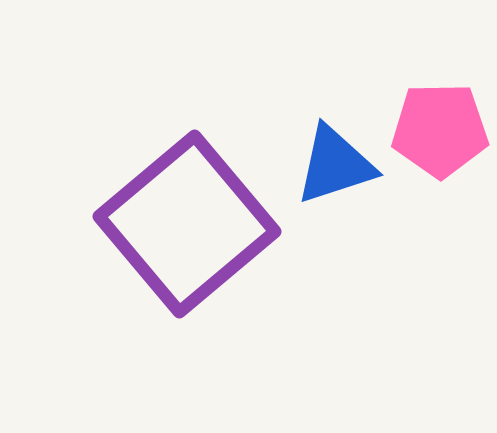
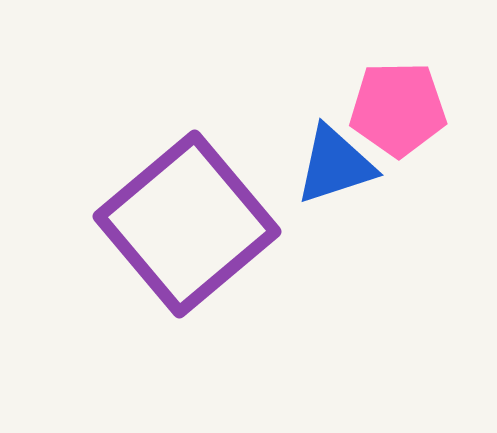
pink pentagon: moved 42 px left, 21 px up
